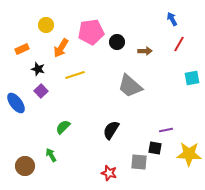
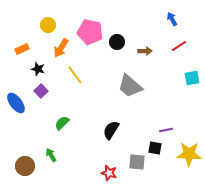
yellow circle: moved 2 px right
pink pentagon: moved 1 px left; rotated 20 degrees clockwise
red line: moved 2 px down; rotated 28 degrees clockwise
yellow line: rotated 72 degrees clockwise
green semicircle: moved 1 px left, 4 px up
gray square: moved 2 px left
